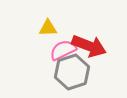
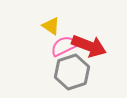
yellow triangle: moved 3 px right, 2 px up; rotated 36 degrees clockwise
pink semicircle: moved 1 px right, 4 px up
